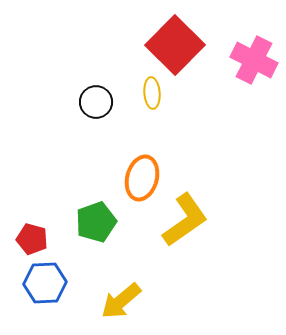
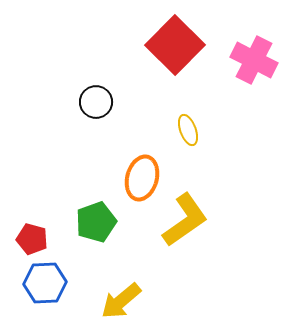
yellow ellipse: moved 36 px right, 37 px down; rotated 16 degrees counterclockwise
